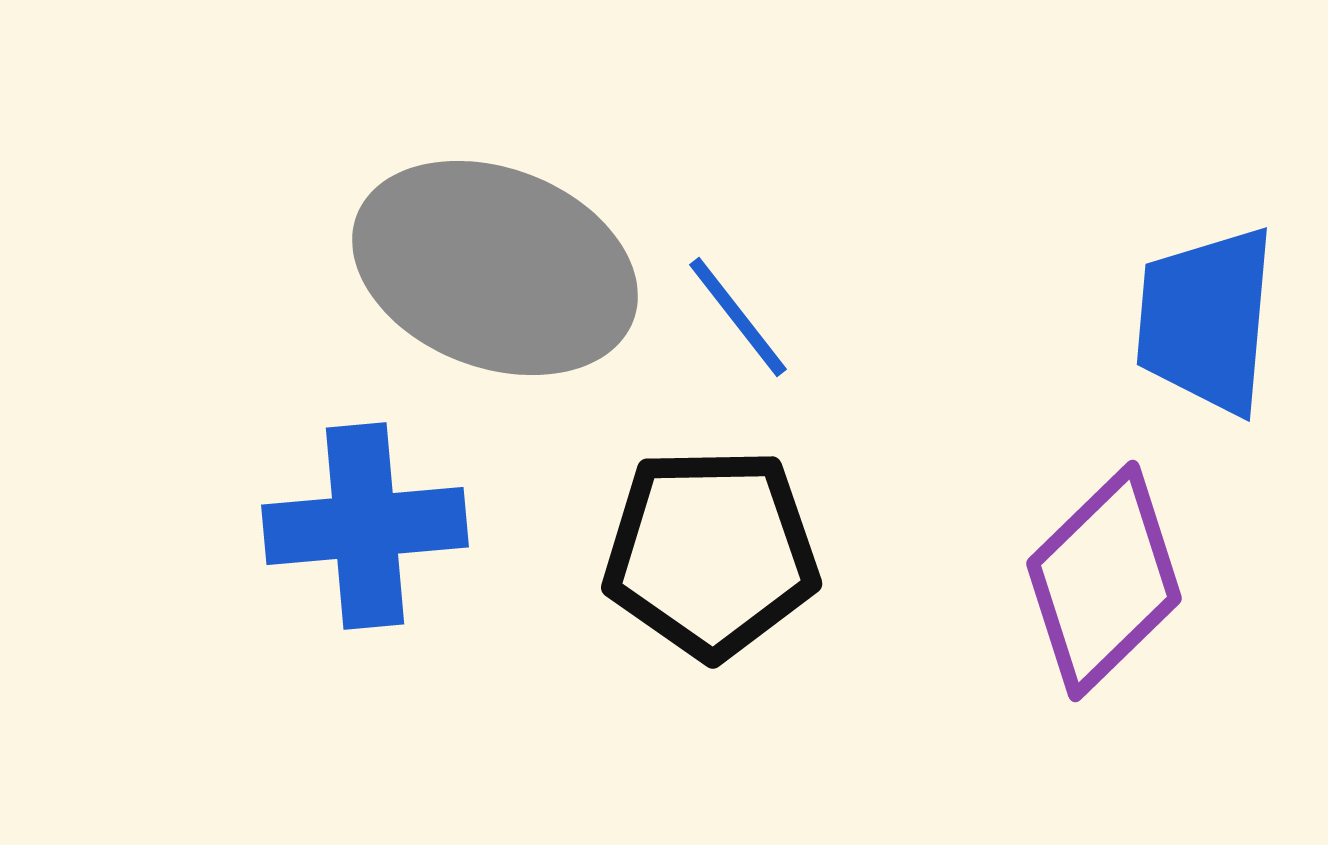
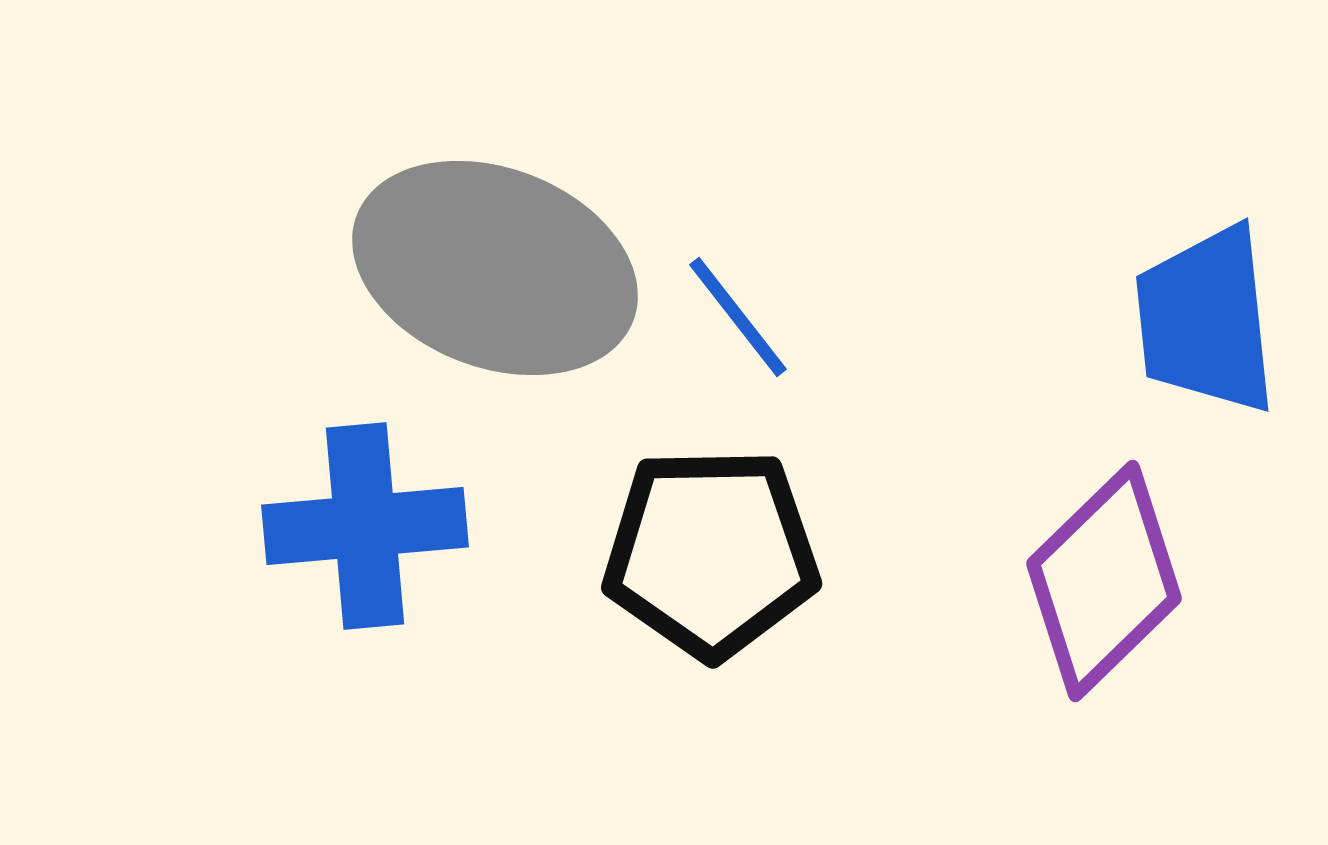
blue trapezoid: rotated 11 degrees counterclockwise
